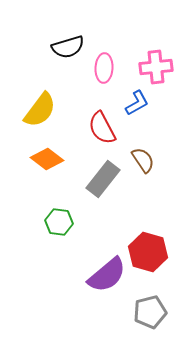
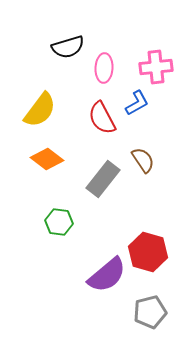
red semicircle: moved 10 px up
